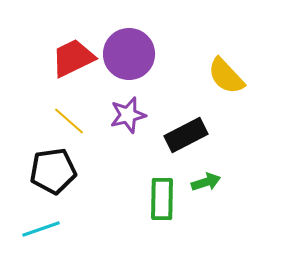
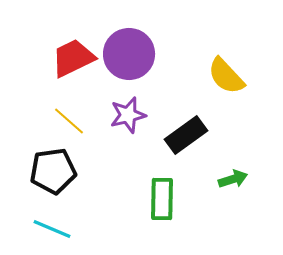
black rectangle: rotated 9 degrees counterclockwise
green arrow: moved 27 px right, 3 px up
cyan line: moved 11 px right; rotated 42 degrees clockwise
